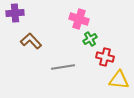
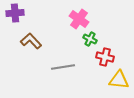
pink cross: rotated 18 degrees clockwise
green cross: rotated 32 degrees counterclockwise
